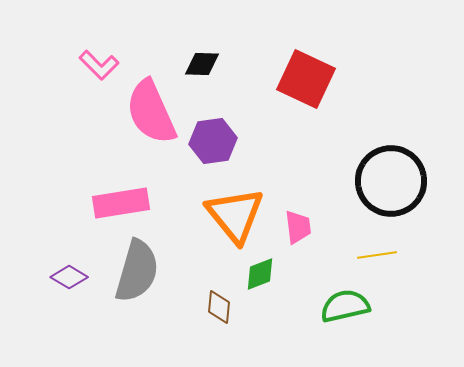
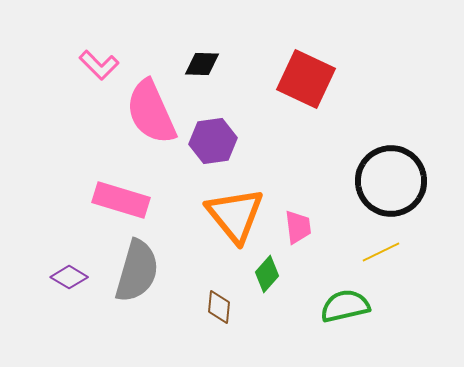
pink rectangle: moved 3 px up; rotated 26 degrees clockwise
yellow line: moved 4 px right, 3 px up; rotated 18 degrees counterclockwise
green diamond: moved 7 px right; rotated 27 degrees counterclockwise
